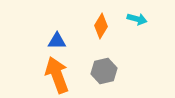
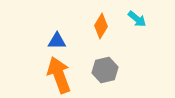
cyan arrow: rotated 24 degrees clockwise
gray hexagon: moved 1 px right, 1 px up
orange arrow: moved 2 px right
